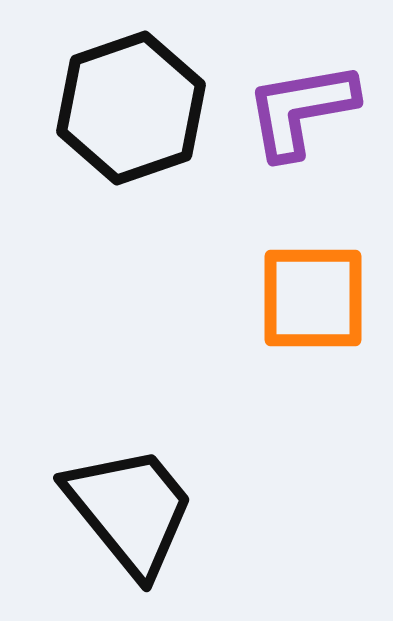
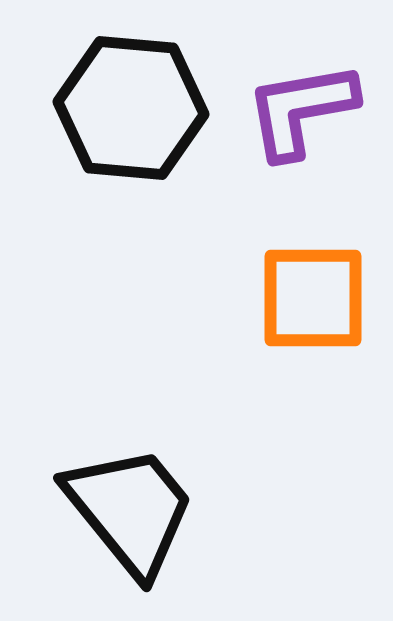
black hexagon: rotated 24 degrees clockwise
